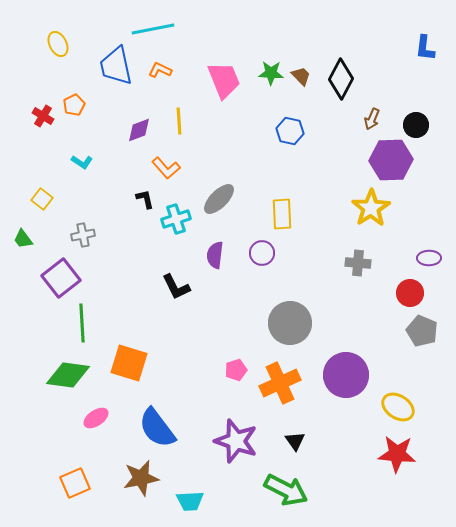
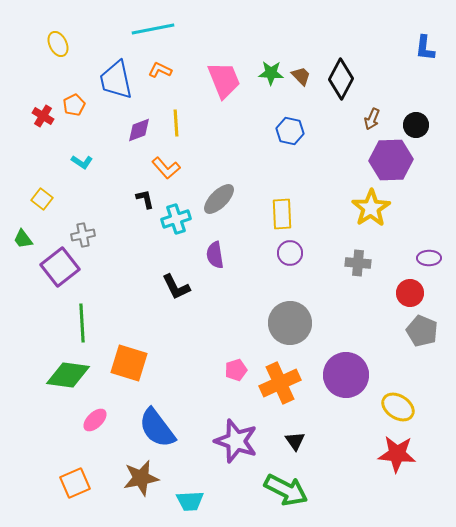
blue trapezoid at (116, 66): moved 14 px down
yellow line at (179, 121): moved 3 px left, 2 px down
purple circle at (262, 253): moved 28 px right
purple semicircle at (215, 255): rotated 16 degrees counterclockwise
purple square at (61, 278): moved 1 px left, 11 px up
pink ellipse at (96, 418): moved 1 px left, 2 px down; rotated 10 degrees counterclockwise
